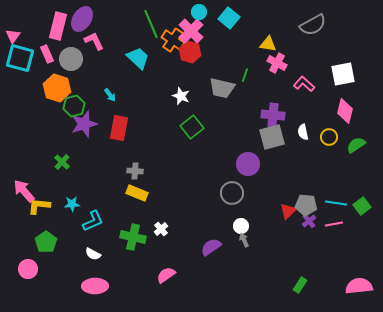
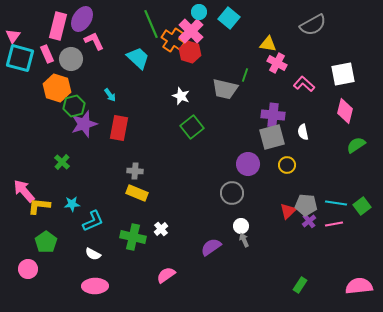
gray trapezoid at (222, 88): moved 3 px right, 1 px down
yellow circle at (329, 137): moved 42 px left, 28 px down
